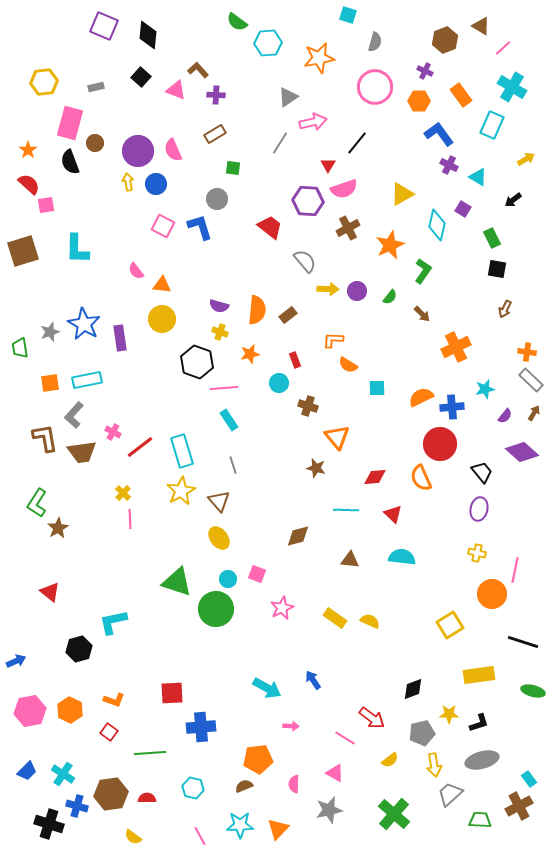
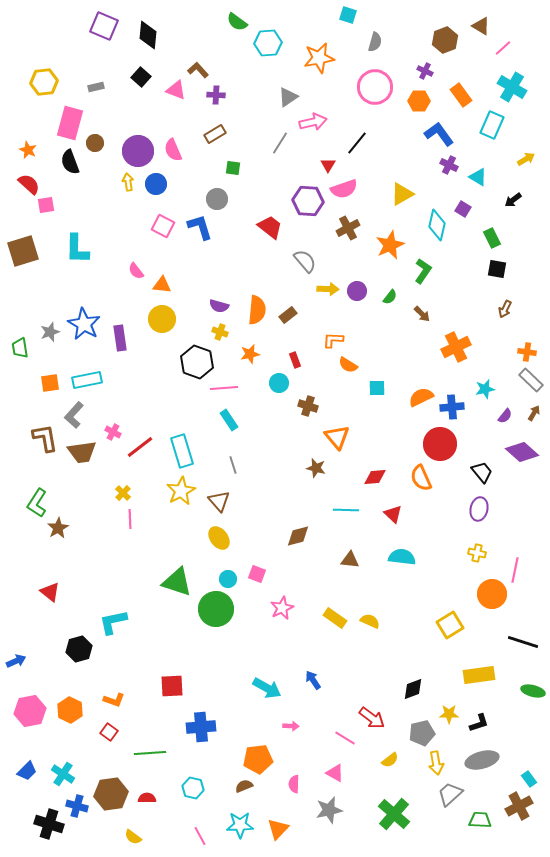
orange star at (28, 150): rotated 12 degrees counterclockwise
red square at (172, 693): moved 7 px up
yellow arrow at (434, 765): moved 2 px right, 2 px up
